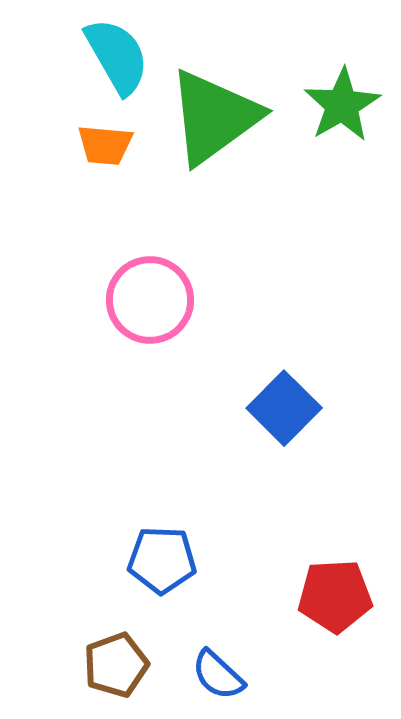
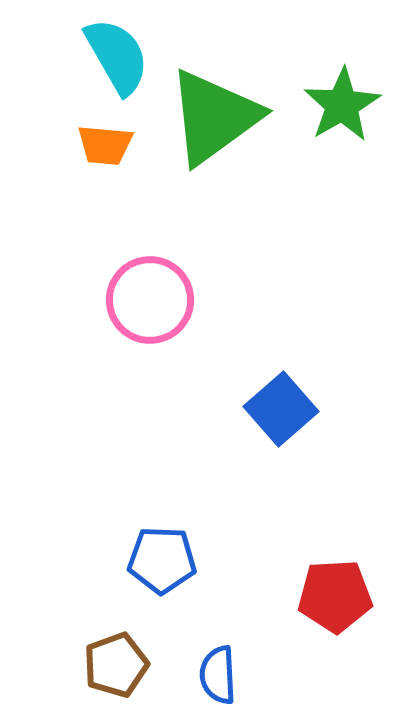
blue square: moved 3 px left, 1 px down; rotated 4 degrees clockwise
blue semicircle: rotated 44 degrees clockwise
